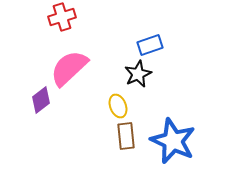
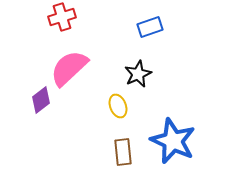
blue rectangle: moved 18 px up
brown rectangle: moved 3 px left, 16 px down
